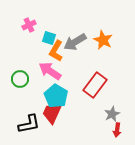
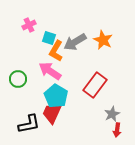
green circle: moved 2 px left
